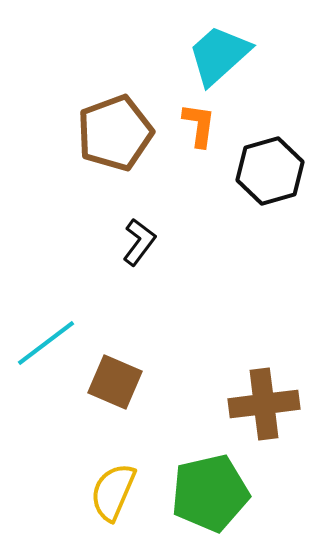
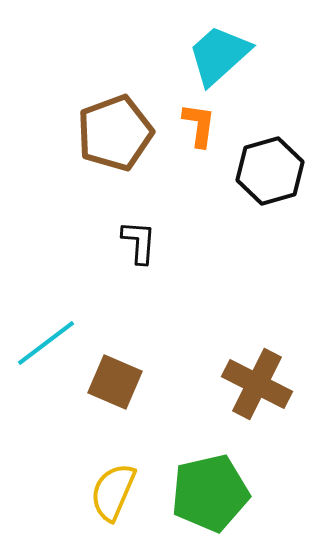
black L-shape: rotated 33 degrees counterclockwise
brown cross: moved 7 px left, 20 px up; rotated 34 degrees clockwise
